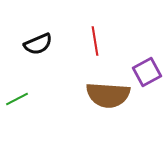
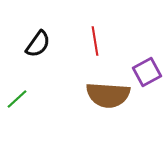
black semicircle: rotated 32 degrees counterclockwise
green line: rotated 15 degrees counterclockwise
